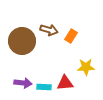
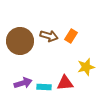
brown arrow: moved 6 px down
brown circle: moved 2 px left
yellow star: rotated 12 degrees counterclockwise
purple arrow: rotated 24 degrees counterclockwise
